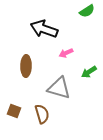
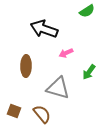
green arrow: rotated 21 degrees counterclockwise
gray triangle: moved 1 px left
brown semicircle: rotated 24 degrees counterclockwise
